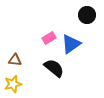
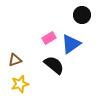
black circle: moved 5 px left
brown triangle: rotated 24 degrees counterclockwise
black semicircle: moved 3 px up
yellow star: moved 7 px right
